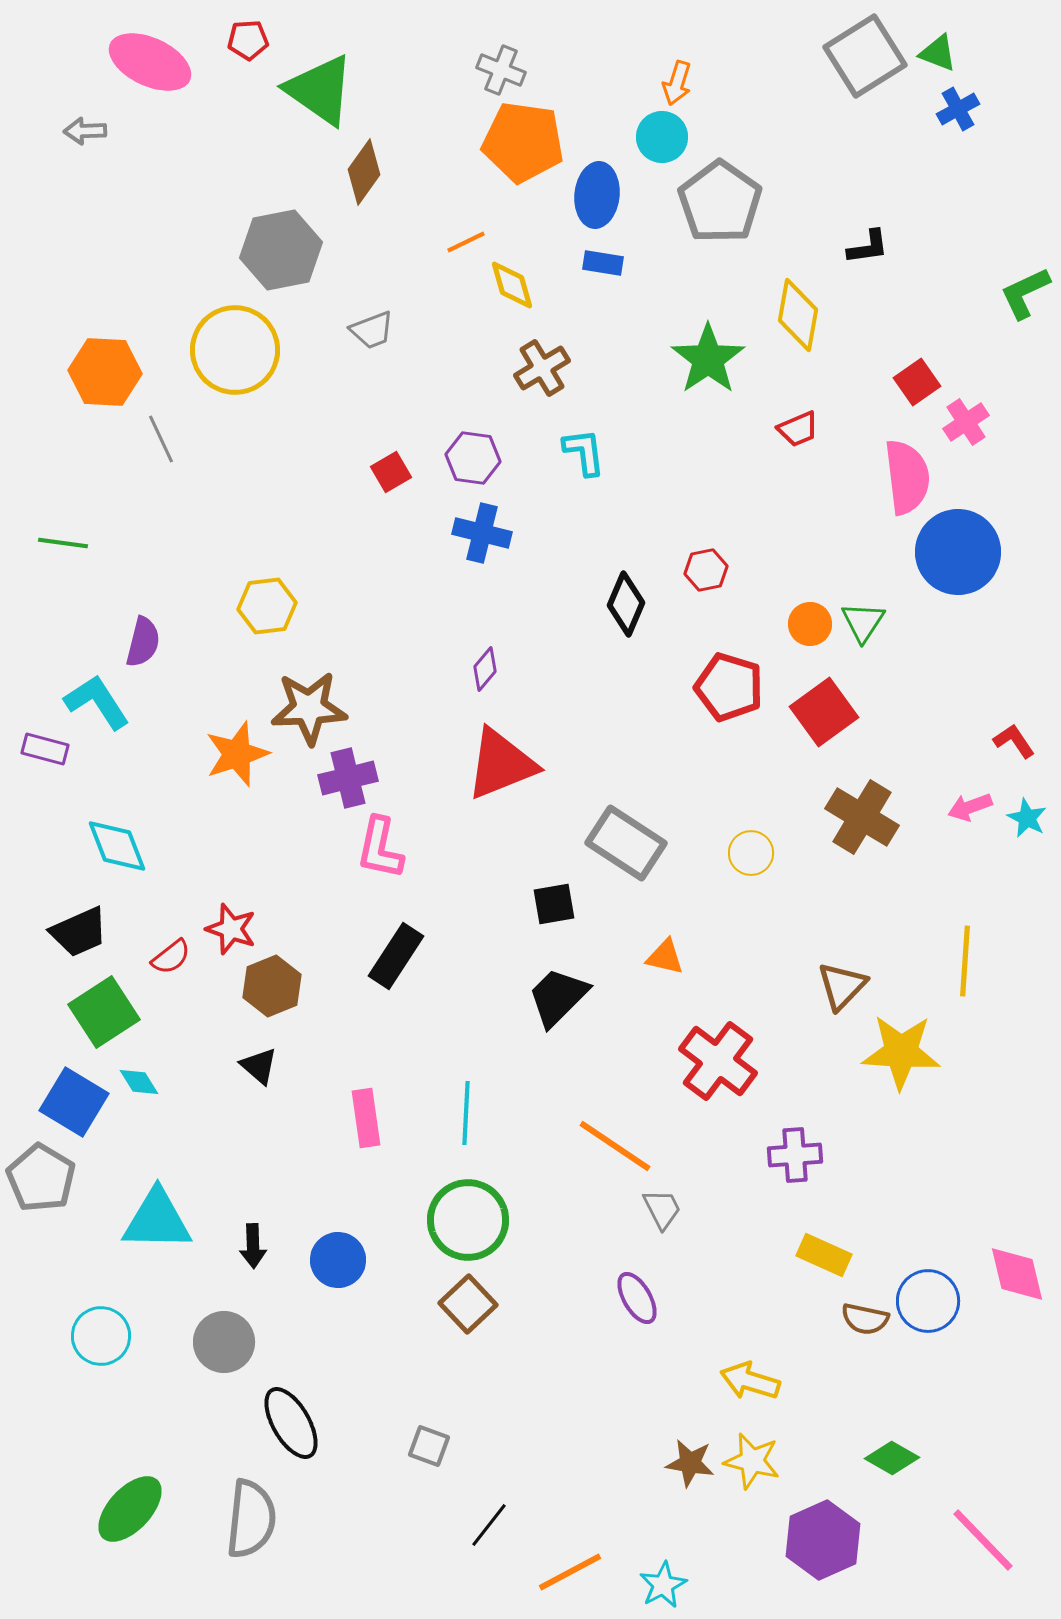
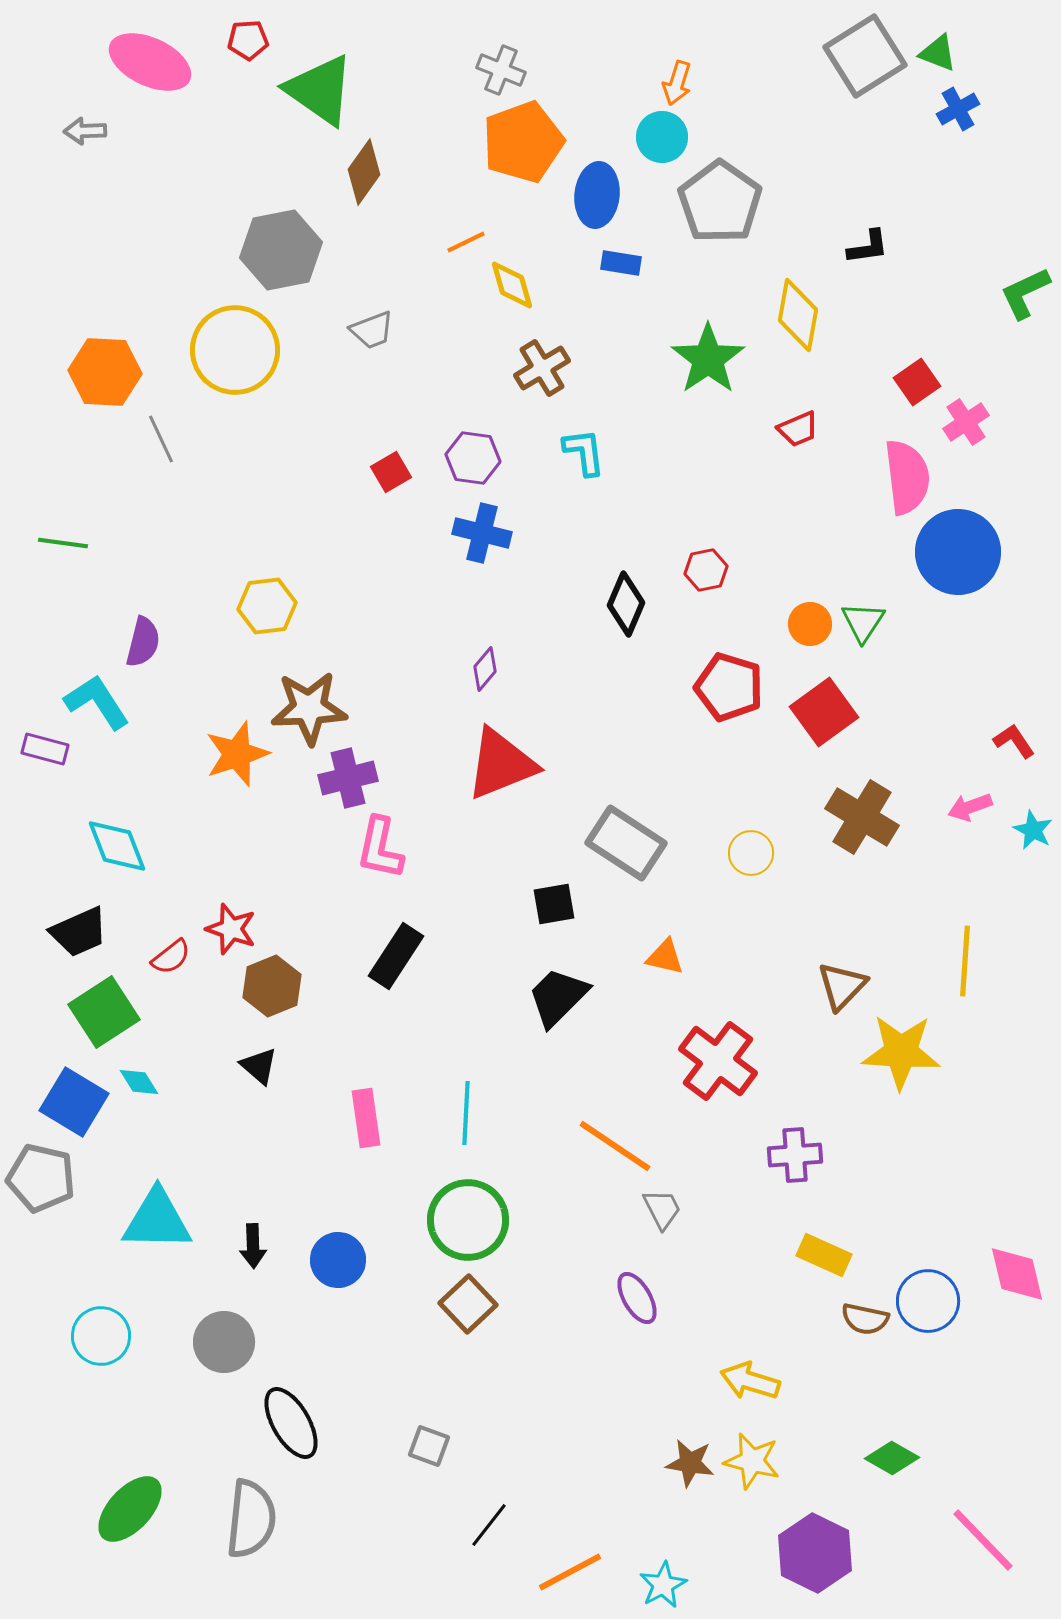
orange pentagon at (523, 142): rotated 28 degrees counterclockwise
blue rectangle at (603, 263): moved 18 px right
cyan star at (1027, 818): moved 6 px right, 12 px down
gray pentagon at (41, 1178): rotated 18 degrees counterclockwise
purple hexagon at (823, 1540): moved 8 px left, 13 px down; rotated 10 degrees counterclockwise
